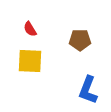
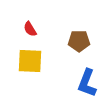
brown pentagon: moved 1 px left, 1 px down
blue L-shape: moved 1 px left, 7 px up
